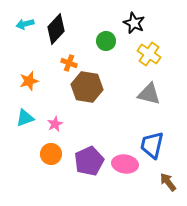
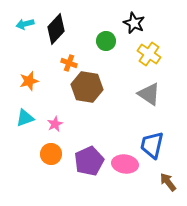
gray triangle: rotated 20 degrees clockwise
